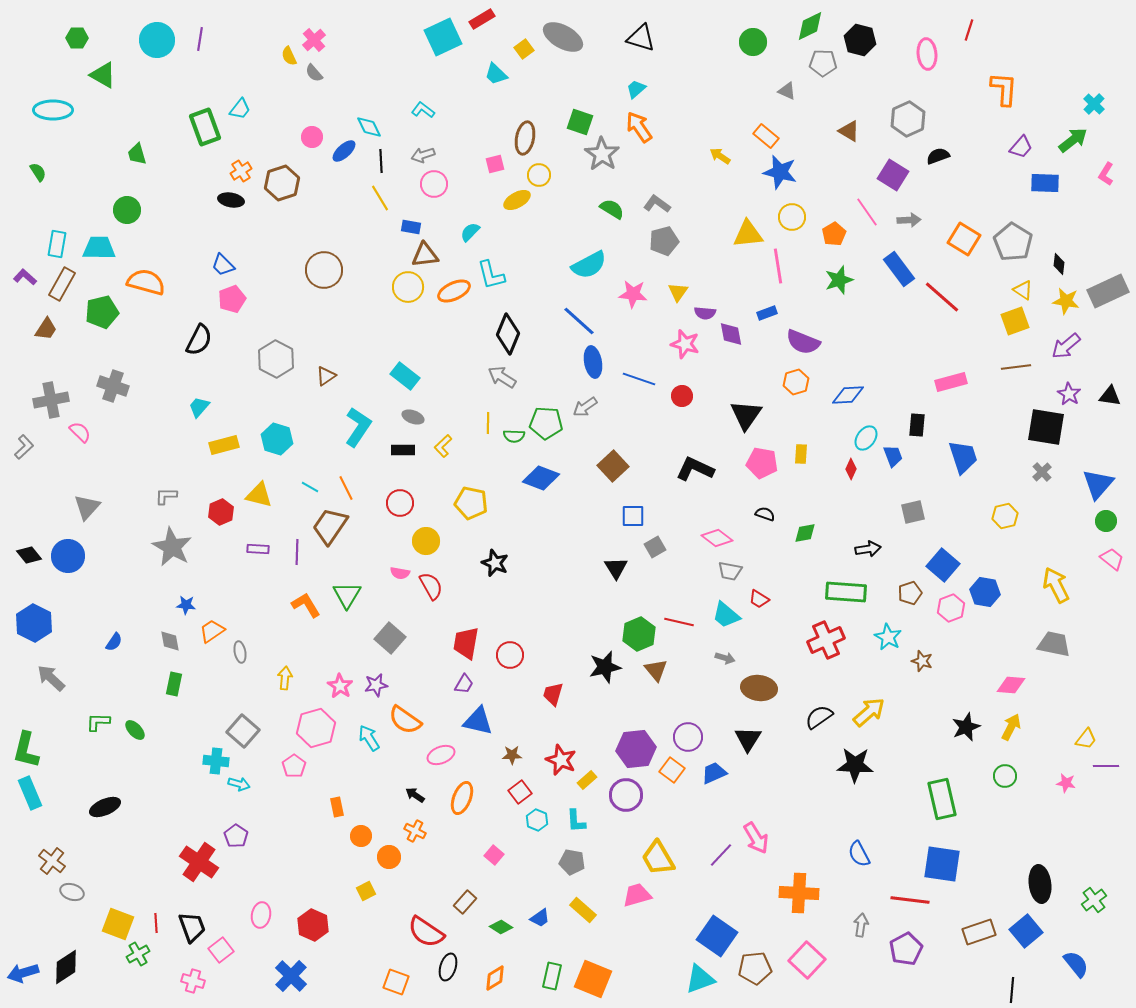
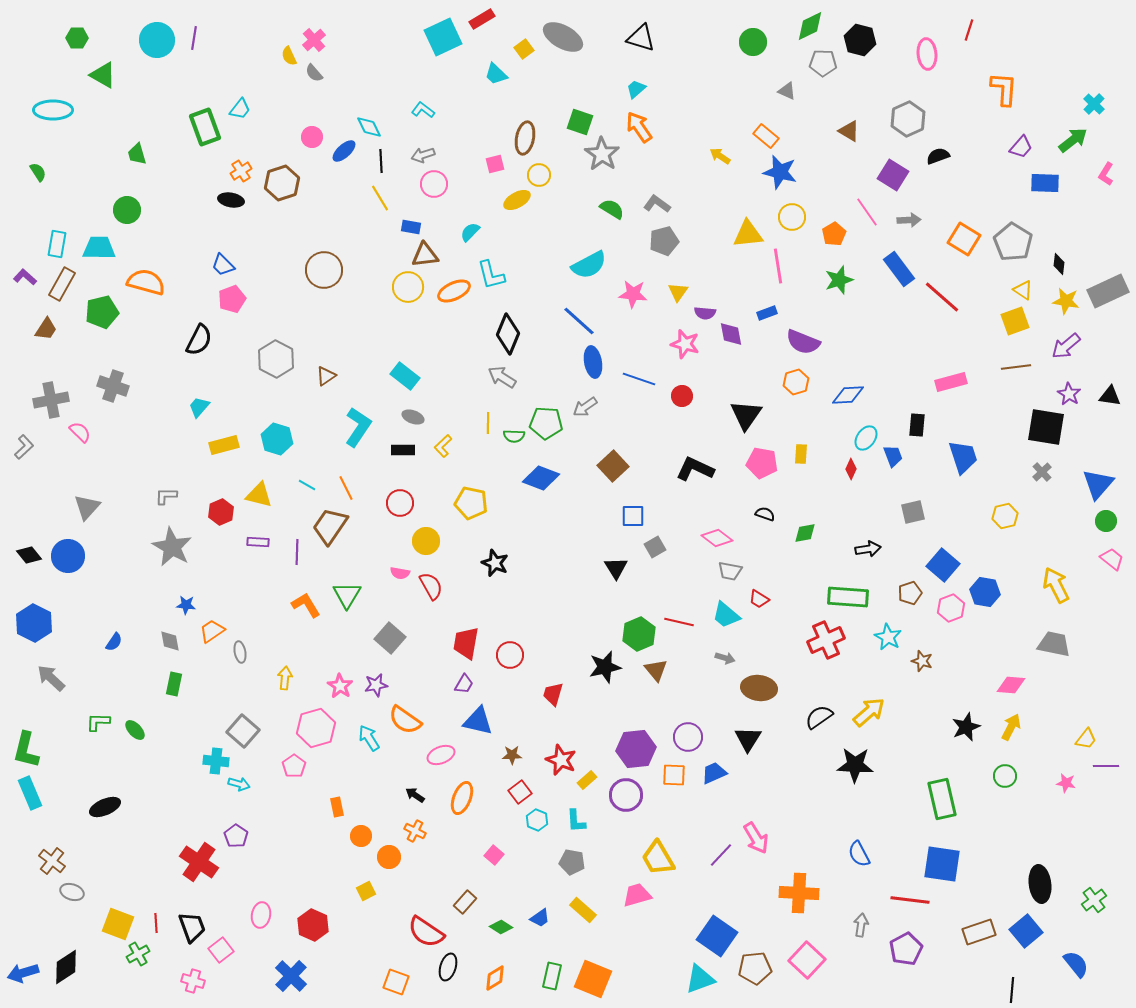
purple line at (200, 39): moved 6 px left, 1 px up
cyan line at (310, 487): moved 3 px left, 2 px up
purple rectangle at (258, 549): moved 7 px up
green rectangle at (846, 592): moved 2 px right, 5 px down
orange square at (672, 770): moved 2 px right, 5 px down; rotated 35 degrees counterclockwise
